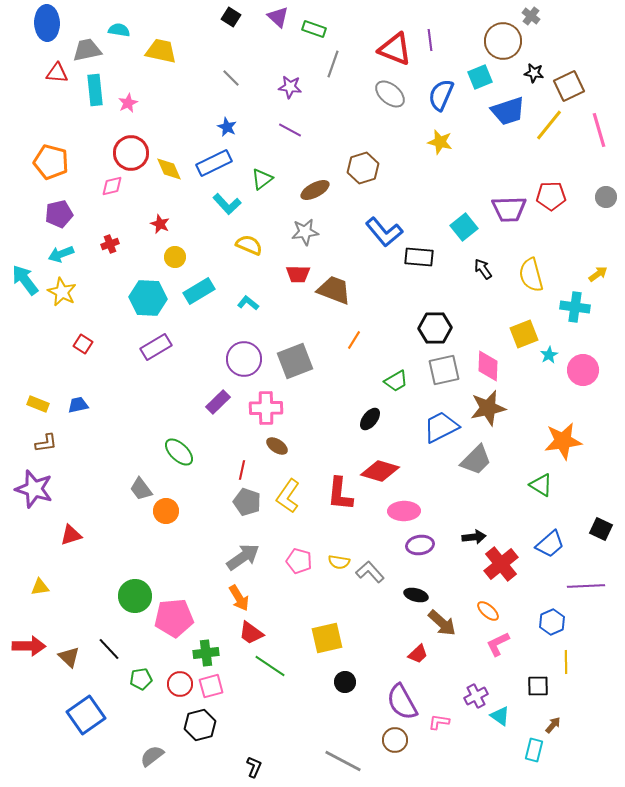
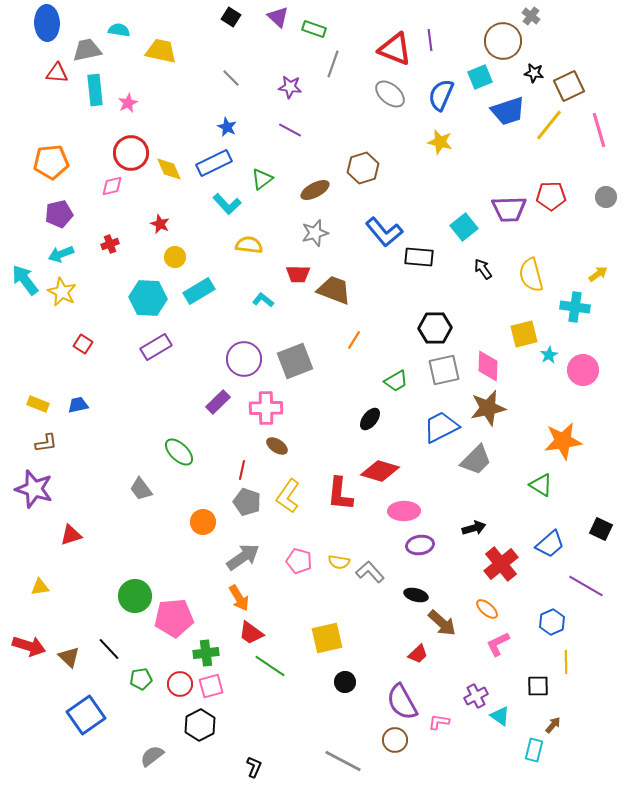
orange pentagon at (51, 162): rotated 20 degrees counterclockwise
gray star at (305, 232): moved 10 px right, 1 px down; rotated 8 degrees counterclockwise
yellow semicircle at (249, 245): rotated 16 degrees counterclockwise
cyan L-shape at (248, 303): moved 15 px right, 3 px up
yellow square at (524, 334): rotated 8 degrees clockwise
orange circle at (166, 511): moved 37 px right, 11 px down
black arrow at (474, 537): moved 9 px up; rotated 10 degrees counterclockwise
purple line at (586, 586): rotated 33 degrees clockwise
orange ellipse at (488, 611): moved 1 px left, 2 px up
red arrow at (29, 646): rotated 16 degrees clockwise
black hexagon at (200, 725): rotated 12 degrees counterclockwise
